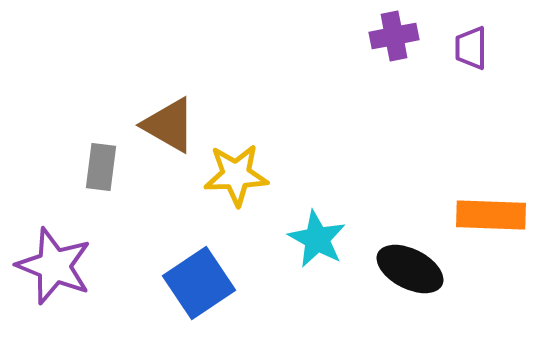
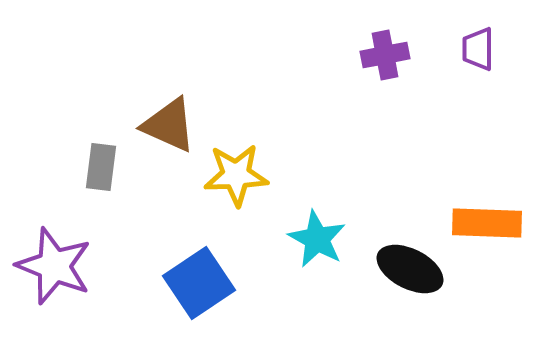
purple cross: moved 9 px left, 19 px down
purple trapezoid: moved 7 px right, 1 px down
brown triangle: rotated 6 degrees counterclockwise
orange rectangle: moved 4 px left, 8 px down
